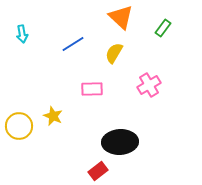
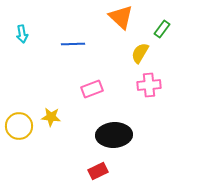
green rectangle: moved 1 px left, 1 px down
blue line: rotated 30 degrees clockwise
yellow semicircle: moved 26 px right
pink cross: rotated 25 degrees clockwise
pink rectangle: rotated 20 degrees counterclockwise
yellow star: moved 2 px left, 1 px down; rotated 18 degrees counterclockwise
black ellipse: moved 6 px left, 7 px up
red rectangle: rotated 12 degrees clockwise
